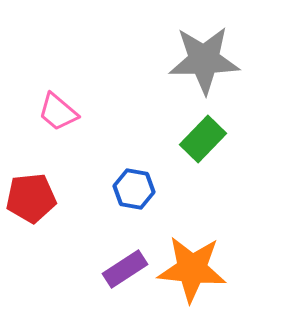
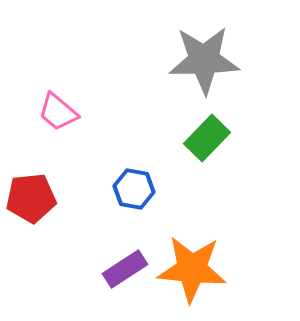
green rectangle: moved 4 px right, 1 px up
